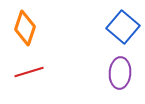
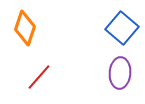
blue square: moved 1 px left, 1 px down
red line: moved 10 px right, 5 px down; rotated 32 degrees counterclockwise
